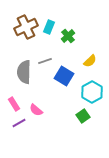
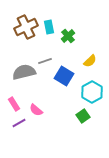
cyan rectangle: rotated 32 degrees counterclockwise
gray semicircle: rotated 75 degrees clockwise
